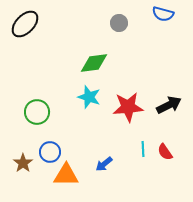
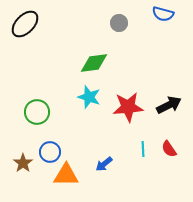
red semicircle: moved 4 px right, 3 px up
